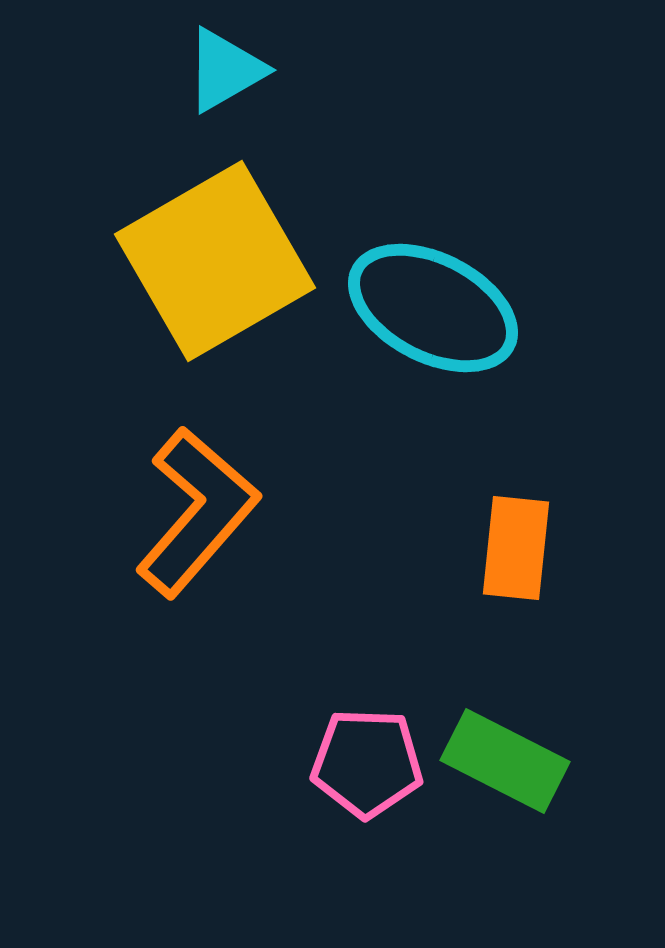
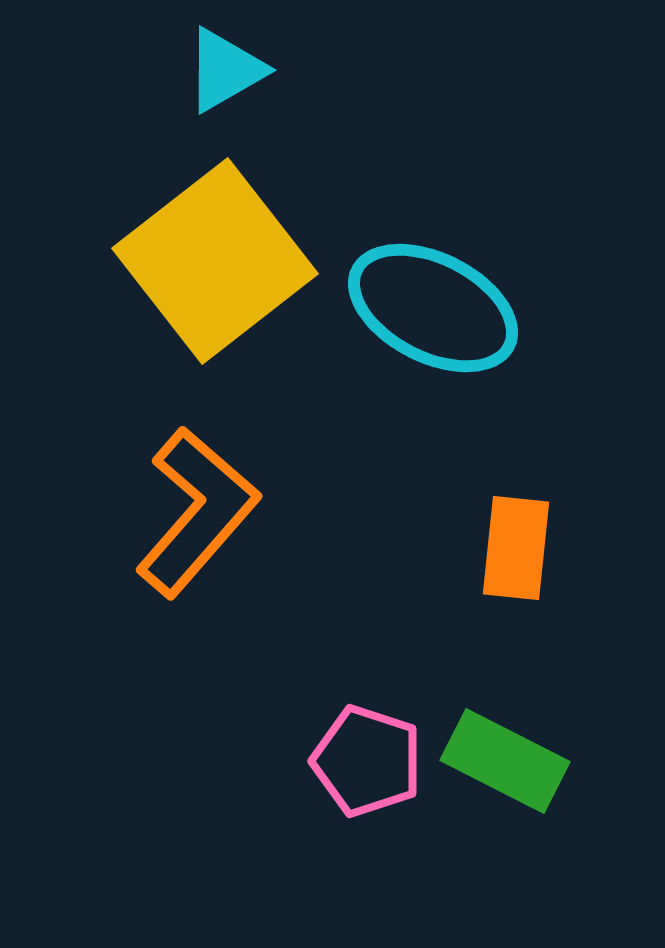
yellow square: rotated 8 degrees counterclockwise
pink pentagon: moved 2 px up; rotated 16 degrees clockwise
